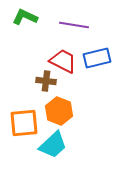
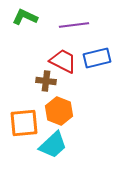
purple line: rotated 16 degrees counterclockwise
